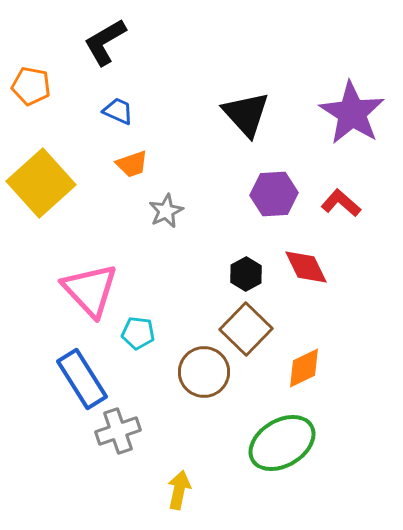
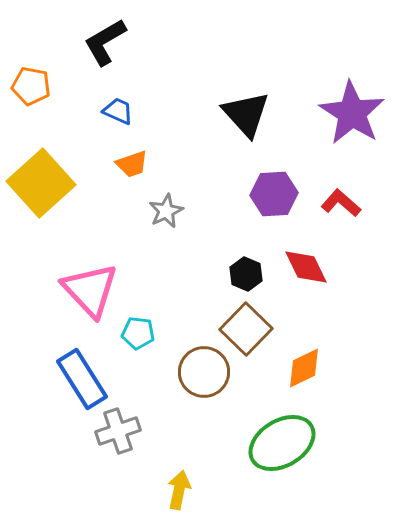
black hexagon: rotated 8 degrees counterclockwise
